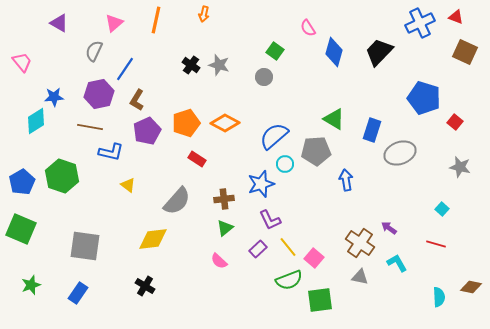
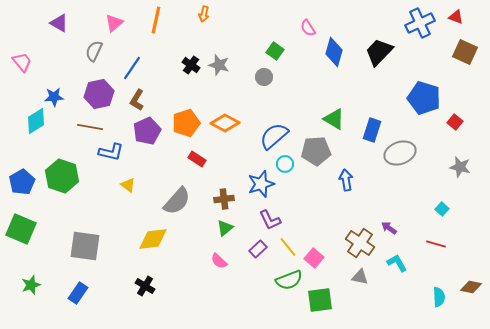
blue line at (125, 69): moved 7 px right, 1 px up
